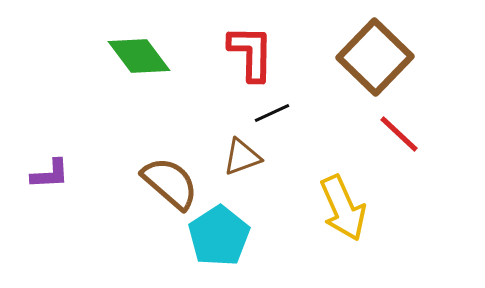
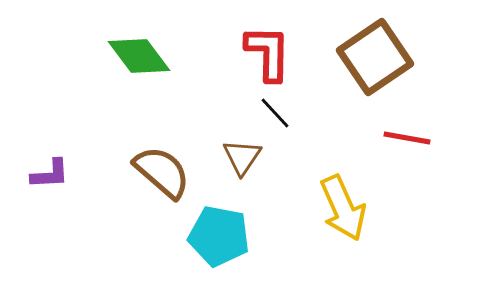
red L-shape: moved 17 px right
brown square: rotated 12 degrees clockwise
black line: moved 3 px right; rotated 72 degrees clockwise
red line: moved 8 px right, 4 px down; rotated 33 degrees counterclockwise
brown triangle: rotated 36 degrees counterclockwise
brown semicircle: moved 8 px left, 11 px up
cyan pentagon: rotated 28 degrees counterclockwise
